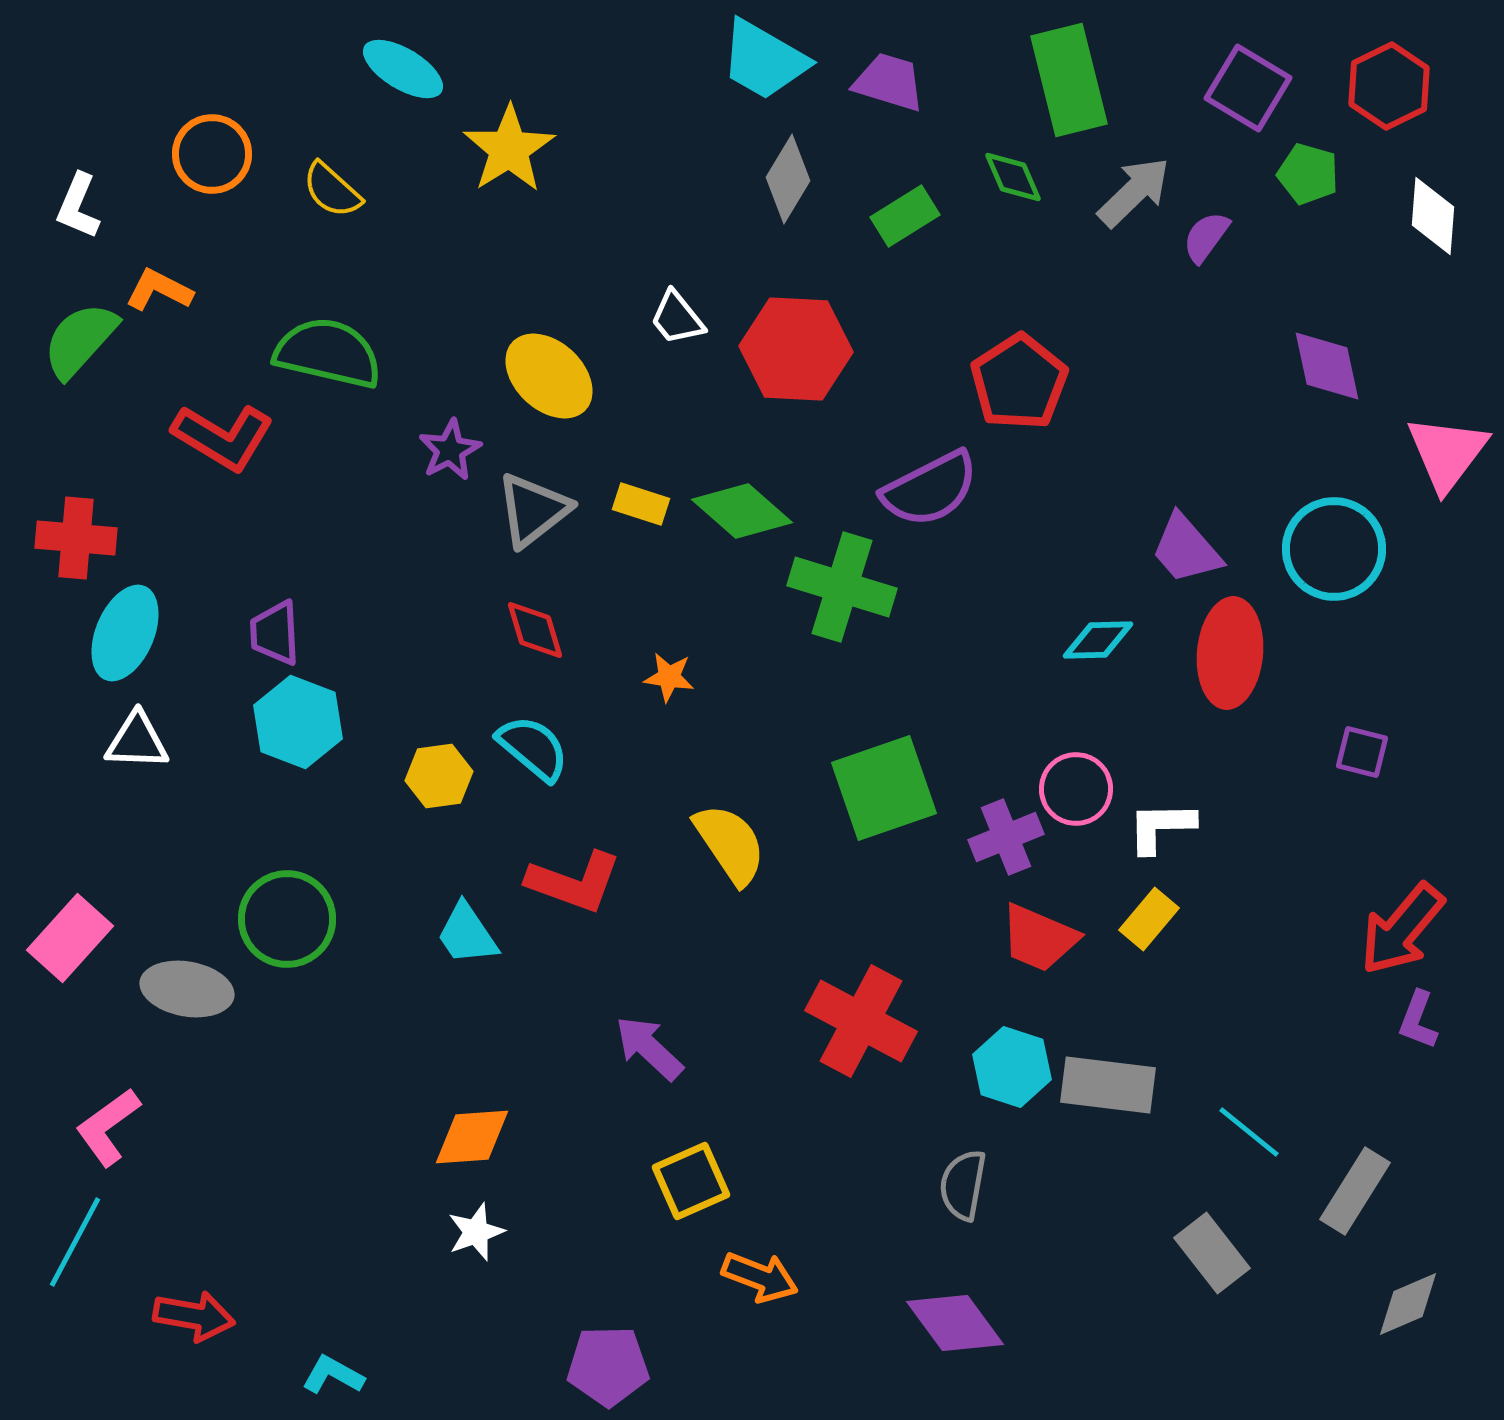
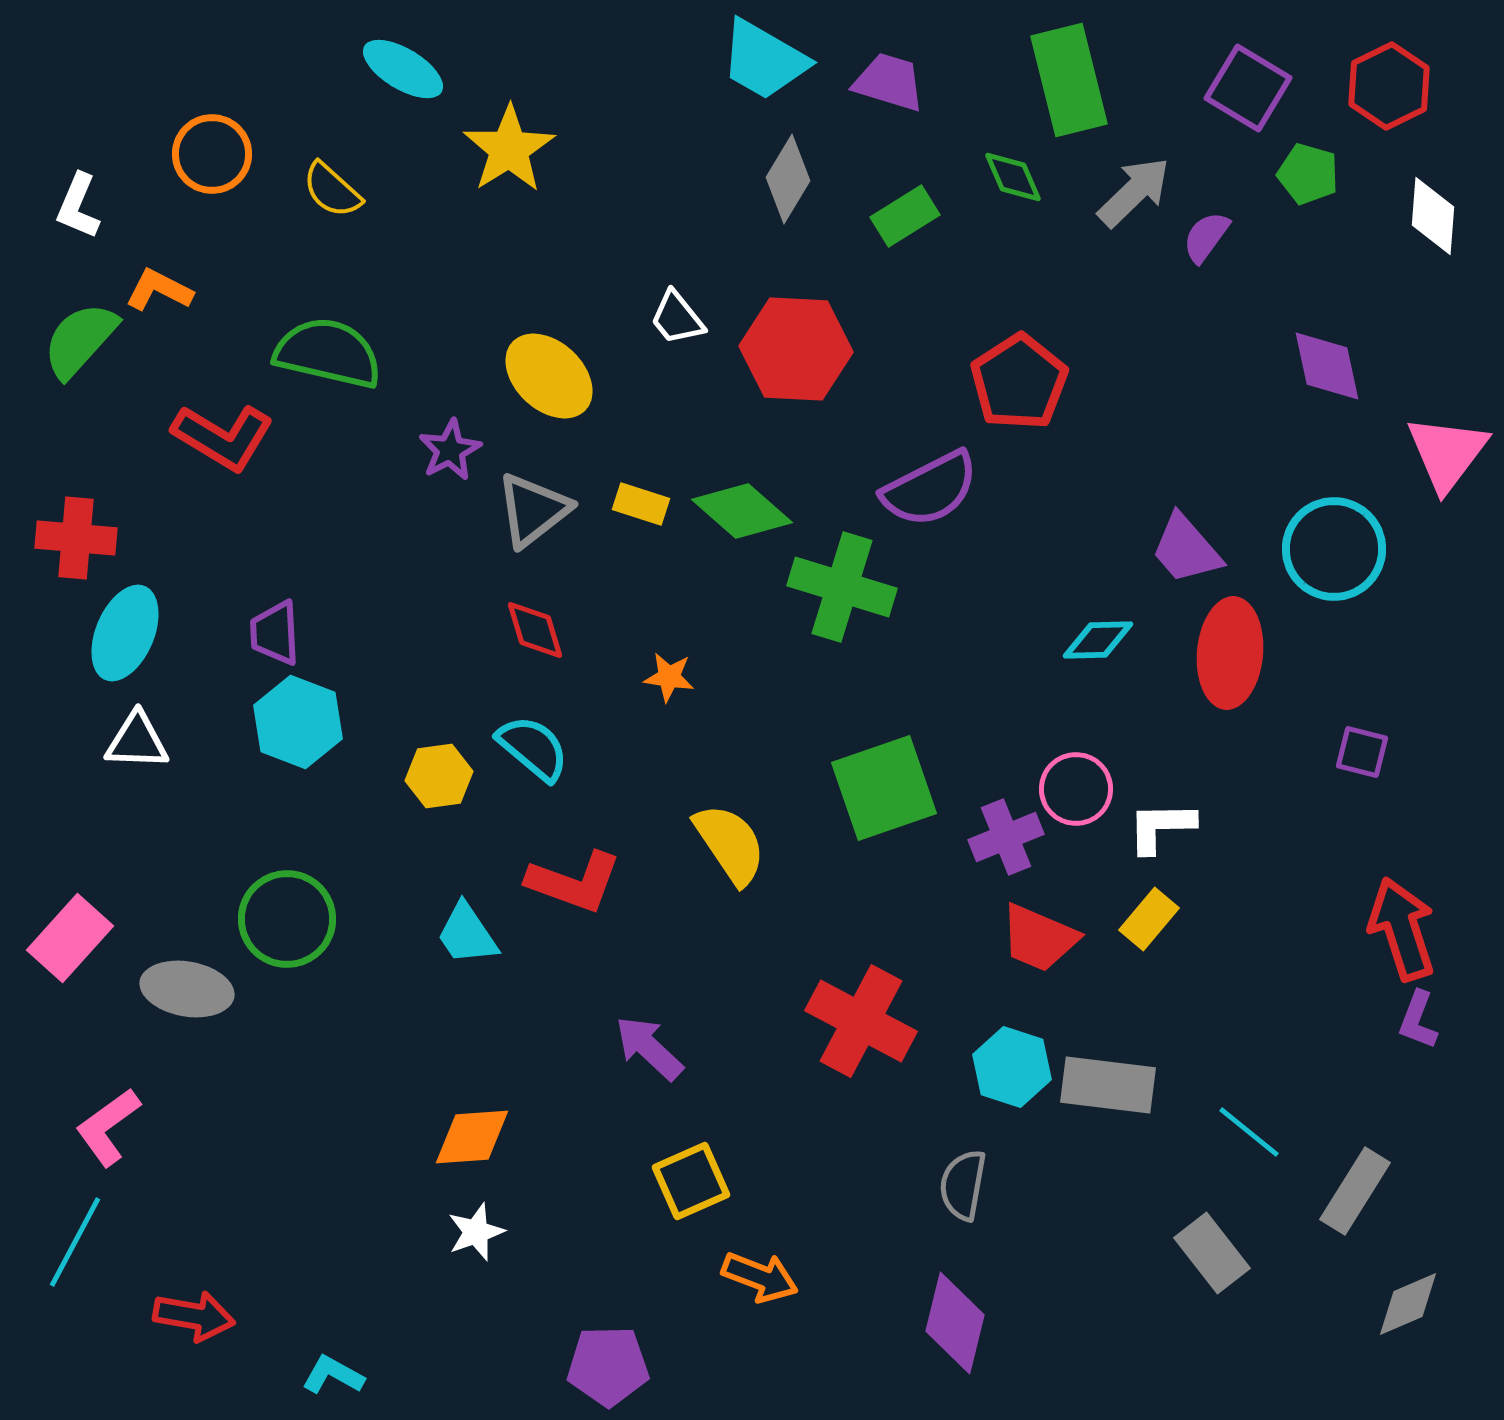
red arrow at (1402, 929): rotated 122 degrees clockwise
purple diamond at (955, 1323): rotated 50 degrees clockwise
